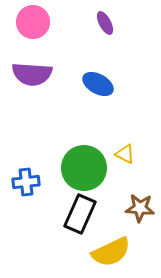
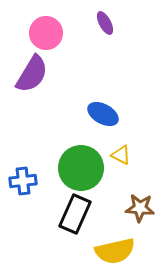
pink circle: moved 13 px right, 11 px down
purple semicircle: rotated 63 degrees counterclockwise
blue ellipse: moved 5 px right, 30 px down
yellow triangle: moved 4 px left, 1 px down
green circle: moved 3 px left
blue cross: moved 3 px left, 1 px up
black rectangle: moved 5 px left
yellow semicircle: moved 4 px right, 1 px up; rotated 12 degrees clockwise
